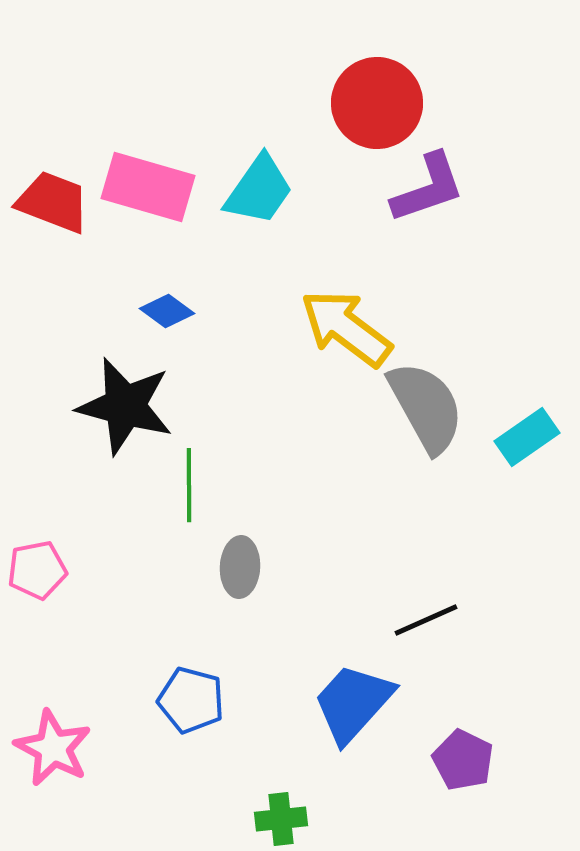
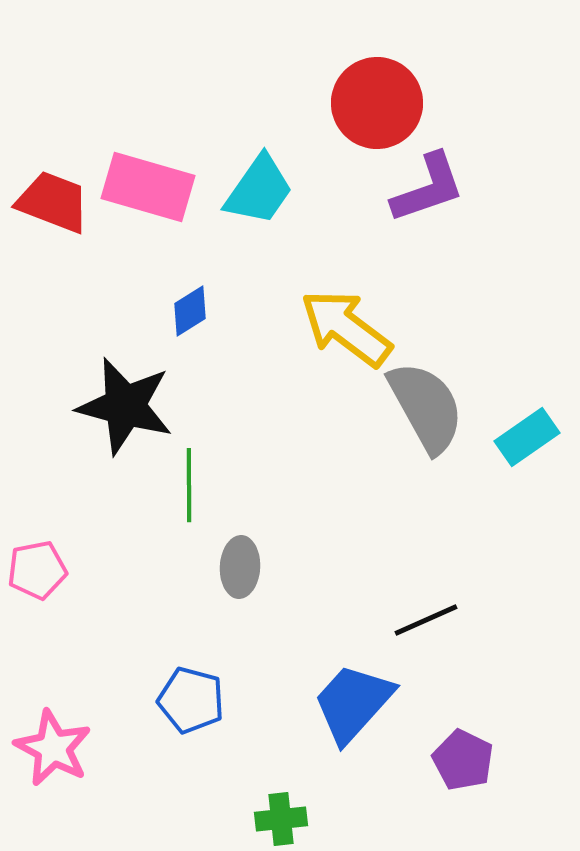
blue diamond: moved 23 px right; rotated 68 degrees counterclockwise
